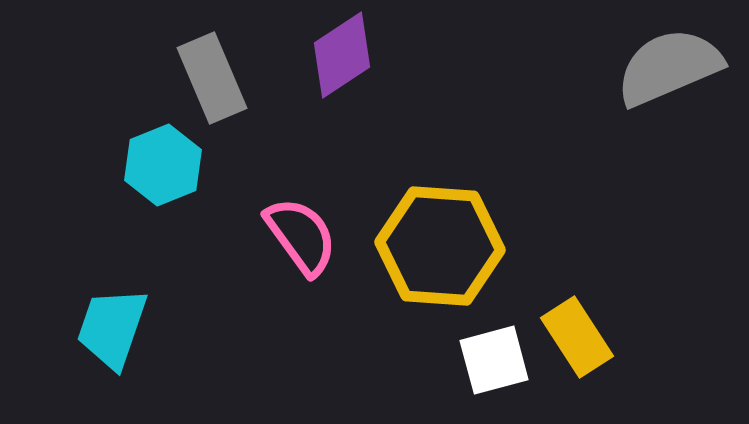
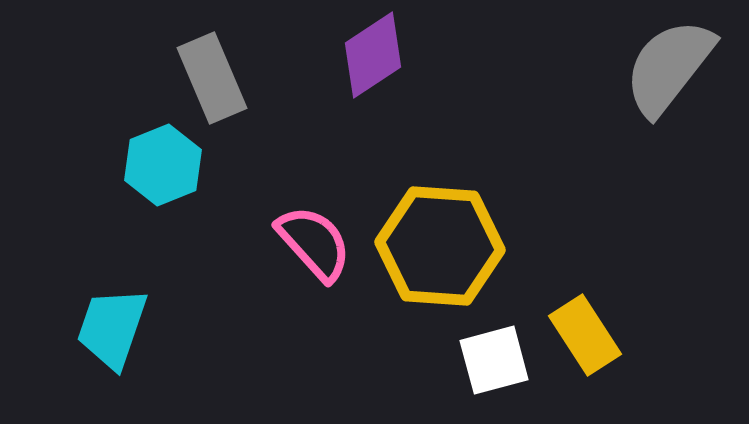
purple diamond: moved 31 px right
gray semicircle: rotated 29 degrees counterclockwise
pink semicircle: moved 13 px right, 7 px down; rotated 6 degrees counterclockwise
yellow rectangle: moved 8 px right, 2 px up
